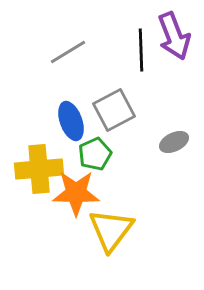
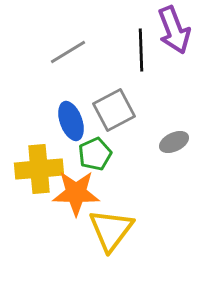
purple arrow: moved 6 px up
